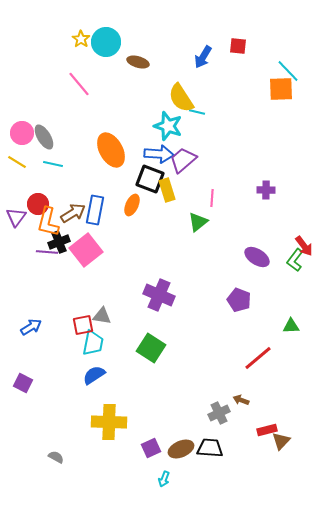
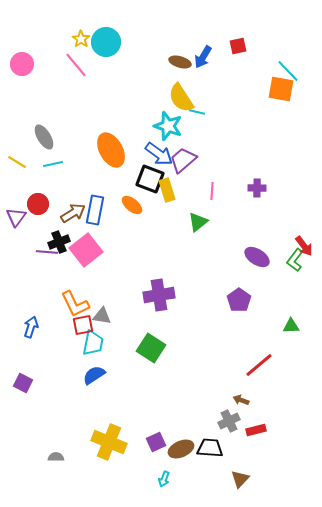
red square at (238, 46): rotated 18 degrees counterclockwise
brown ellipse at (138, 62): moved 42 px right
pink line at (79, 84): moved 3 px left, 19 px up
orange square at (281, 89): rotated 12 degrees clockwise
pink circle at (22, 133): moved 69 px up
blue arrow at (159, 154): rotated 32 degrees clockwise
cyan line at (53, 164): rotated 24 degrees counterclockwise
purple cross at (266, 190): moved 9 px left, 2 px up
pink line at (212, 198): moved 7 px up
orange ellipse at (132, 205): rotated 75 degrees counterclockwise
orange L-shape at (48, 222): moved 27 px right, 82 px down; rotated 40 degrees counterclockwise
purple cross at (159, 295): rotated 32 degrees counterclockwise
purple pentagon at (239, 300): rotated 15 degrees clockwise
blue arrow at (31, 327): rotated 40 degrees counterclockwise
red line at (258, 358): moved 1 px right, 7 px down
gray cross at (219, 413): moved 10 px right, 8 px down
yellow cross at (109, 422): moved 20 px down; rotated 20 degrees clockwise
red rectangle at (267, 430): moved 11 px left
brown triangle at (281, 441): moved 41 px left, 38 px down
purple square at (151, 448): moved 5 px right, 6 px up
gray semicircle at (56, 457): rotated 28 degrees counterclockwise
